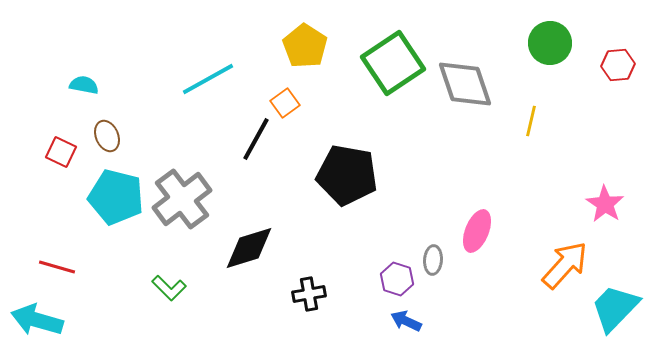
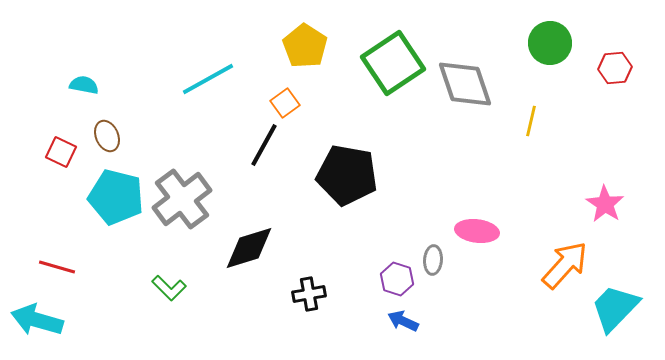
red hexagon: moved 3 px left, 3 px down
black line: moved 8 px right, 6 px down
pink ellipse: rotated 75 degrees clockwise
blue arrow: moved 3 px left
